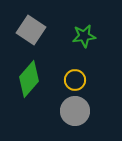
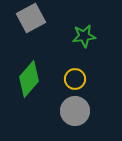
gray square: moved 12 px up; rotated 28 degrees clockwise
yellow circle: moved 1 px up
